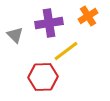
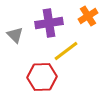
red hexagon: moved 1 px left
